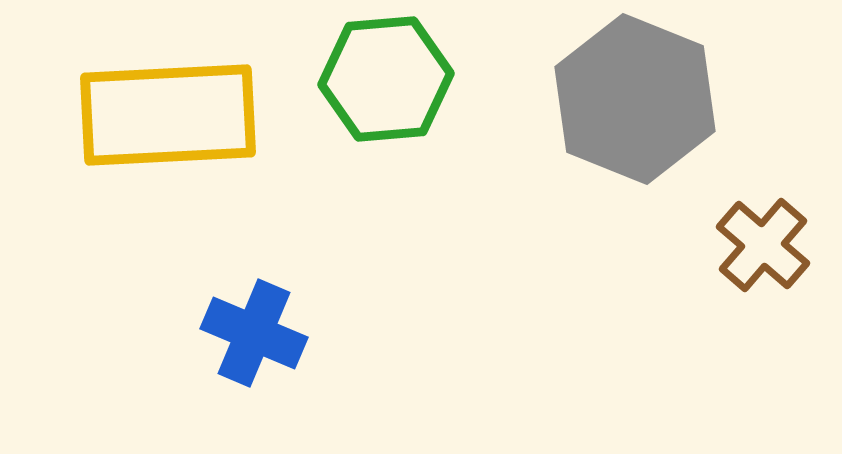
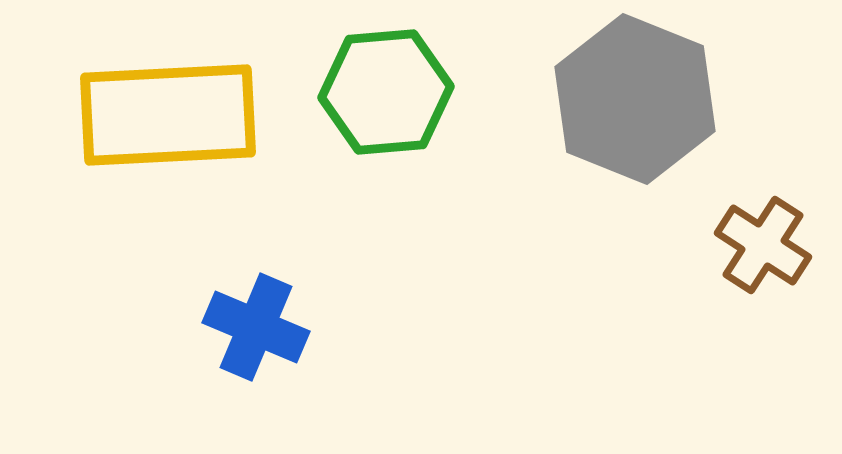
green hexagon: moved 13 px down
brown cross: rotated 8 degrees counterclockwise
blue cross: moved 2 px right, 6 px up
